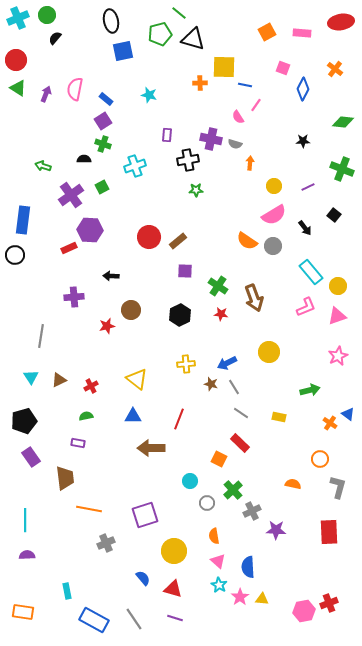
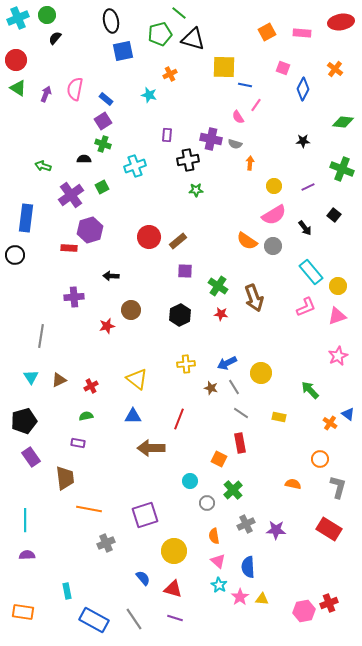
orange cross at (200, 83): moved 30 px left, 9 px up; rotated 24 degrees counterclockwise
blue rectangle at (23, 220): moved 3 px right, 2 px up
purple hexagon at (90, 230): rotated 20 degrees counterclockwise
red rectangle at (69, 248): rotated 28 degrees clockwise
yellow circle at (269, 352): moved 8 px left, 21 px down
brown star at (211, 384): moved 4 px down
green arrow at (310, 390): rotated 120 degrees counterclockwise
red rectangle at (240, 443): rotated 36 degrees clockwise
gray cross at (252, 511): moved 6 px left, 13 px down
red rectangle at (329, 532): moved 3 px up; rotated 55 degrees counterclockwise
